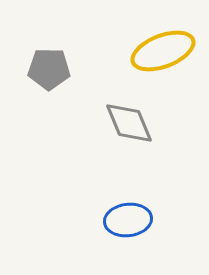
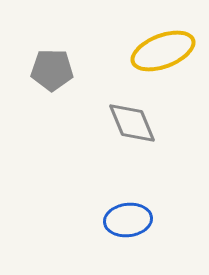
gray pentagon: moved 3 px right, 1 px down
gray diamond: moved 3 px right
